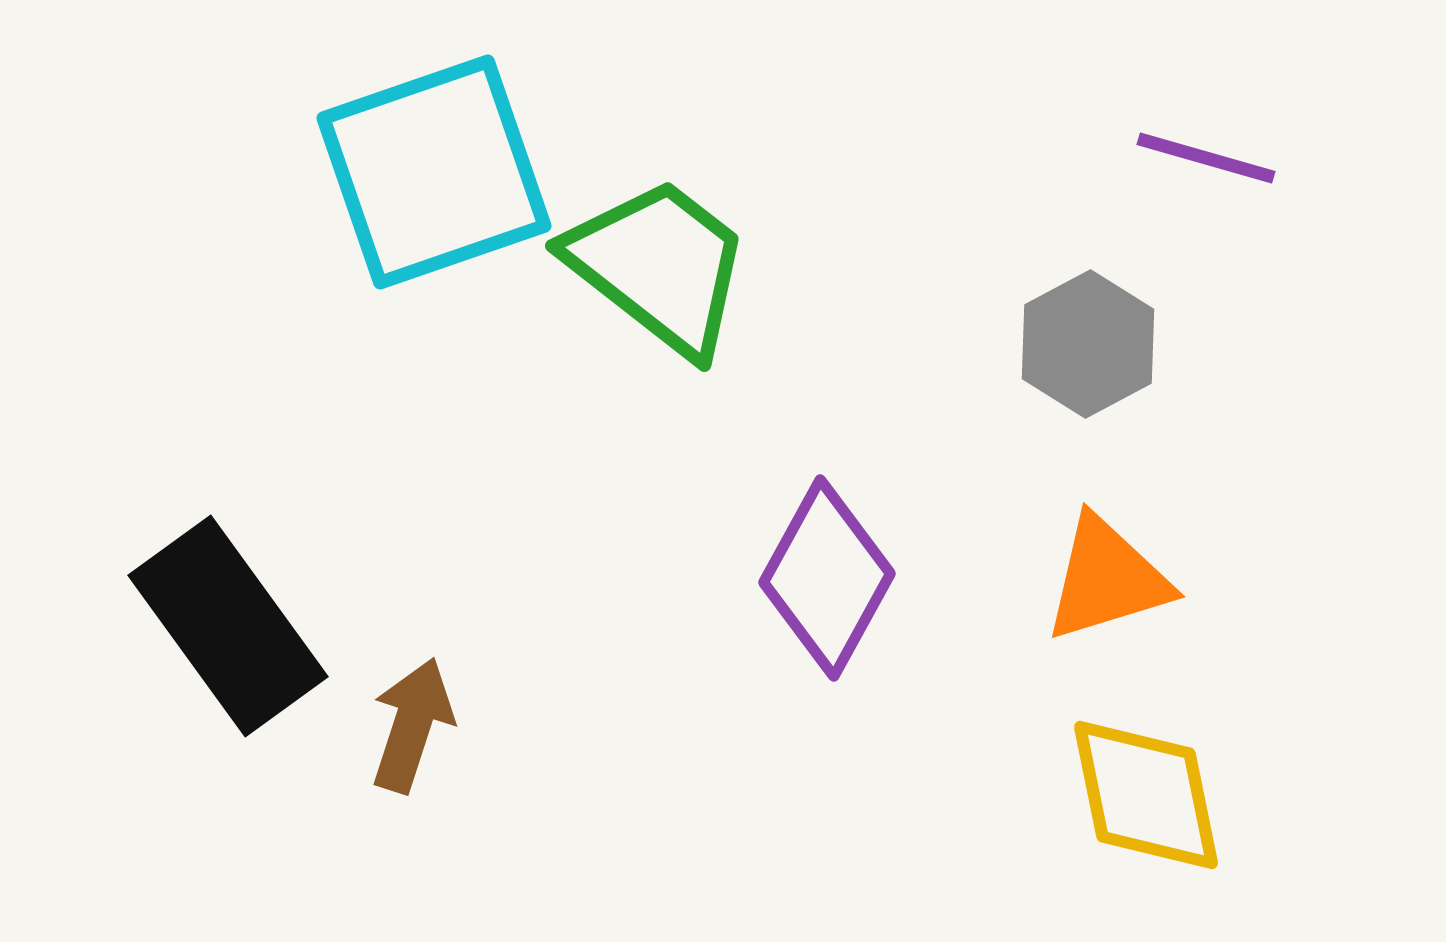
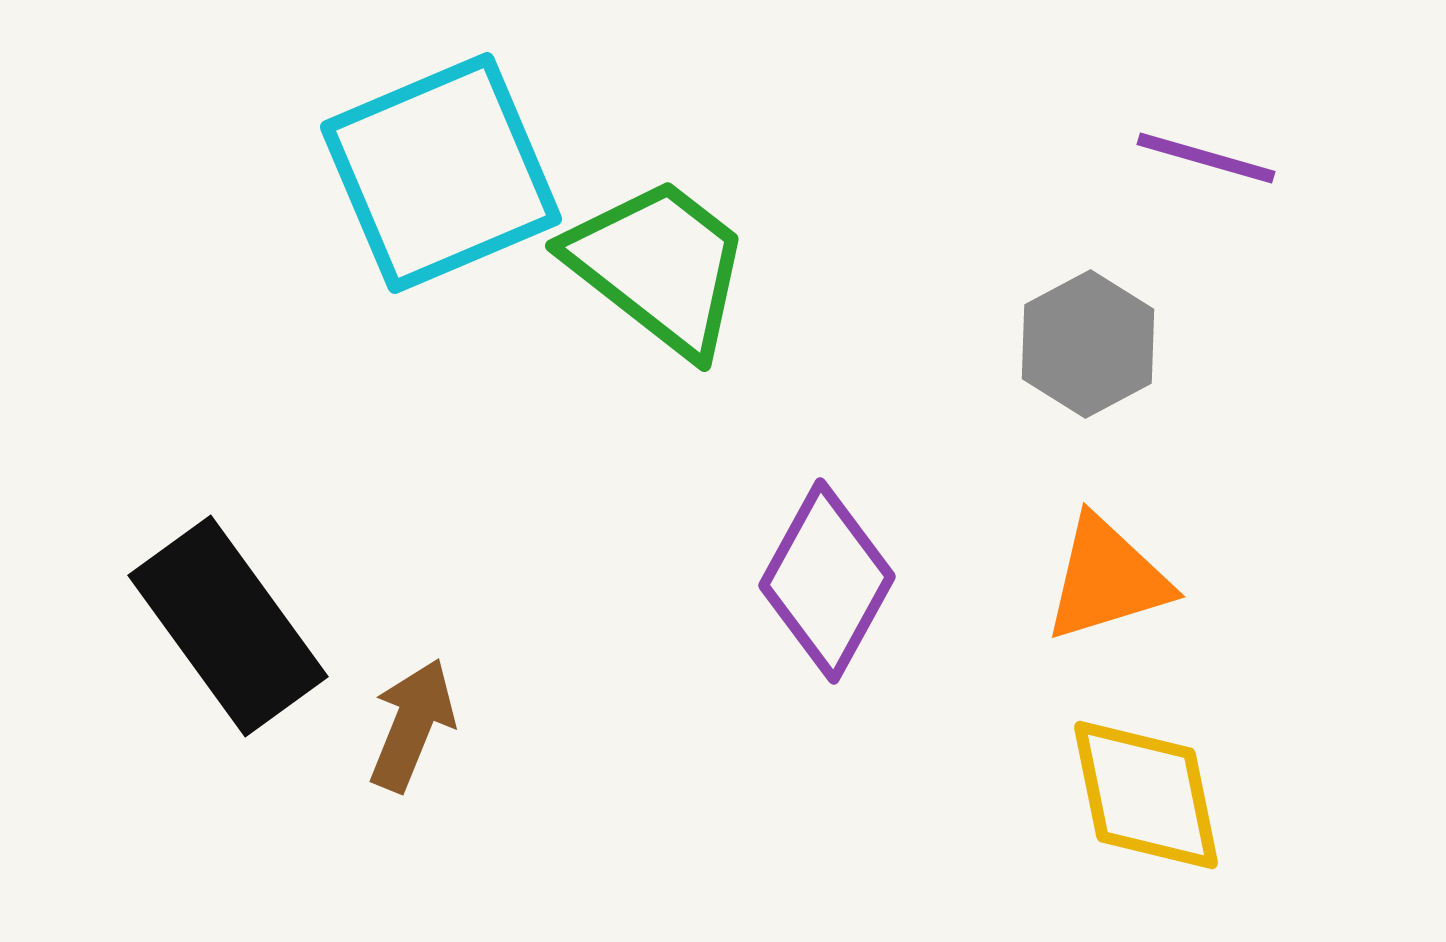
cyan square: moved 7 px right, 1 px down; rotated 4 degrees counterclockwise
purple diamond: moved 3 px down
brown arrow: rotated 4 degrees clockwise
